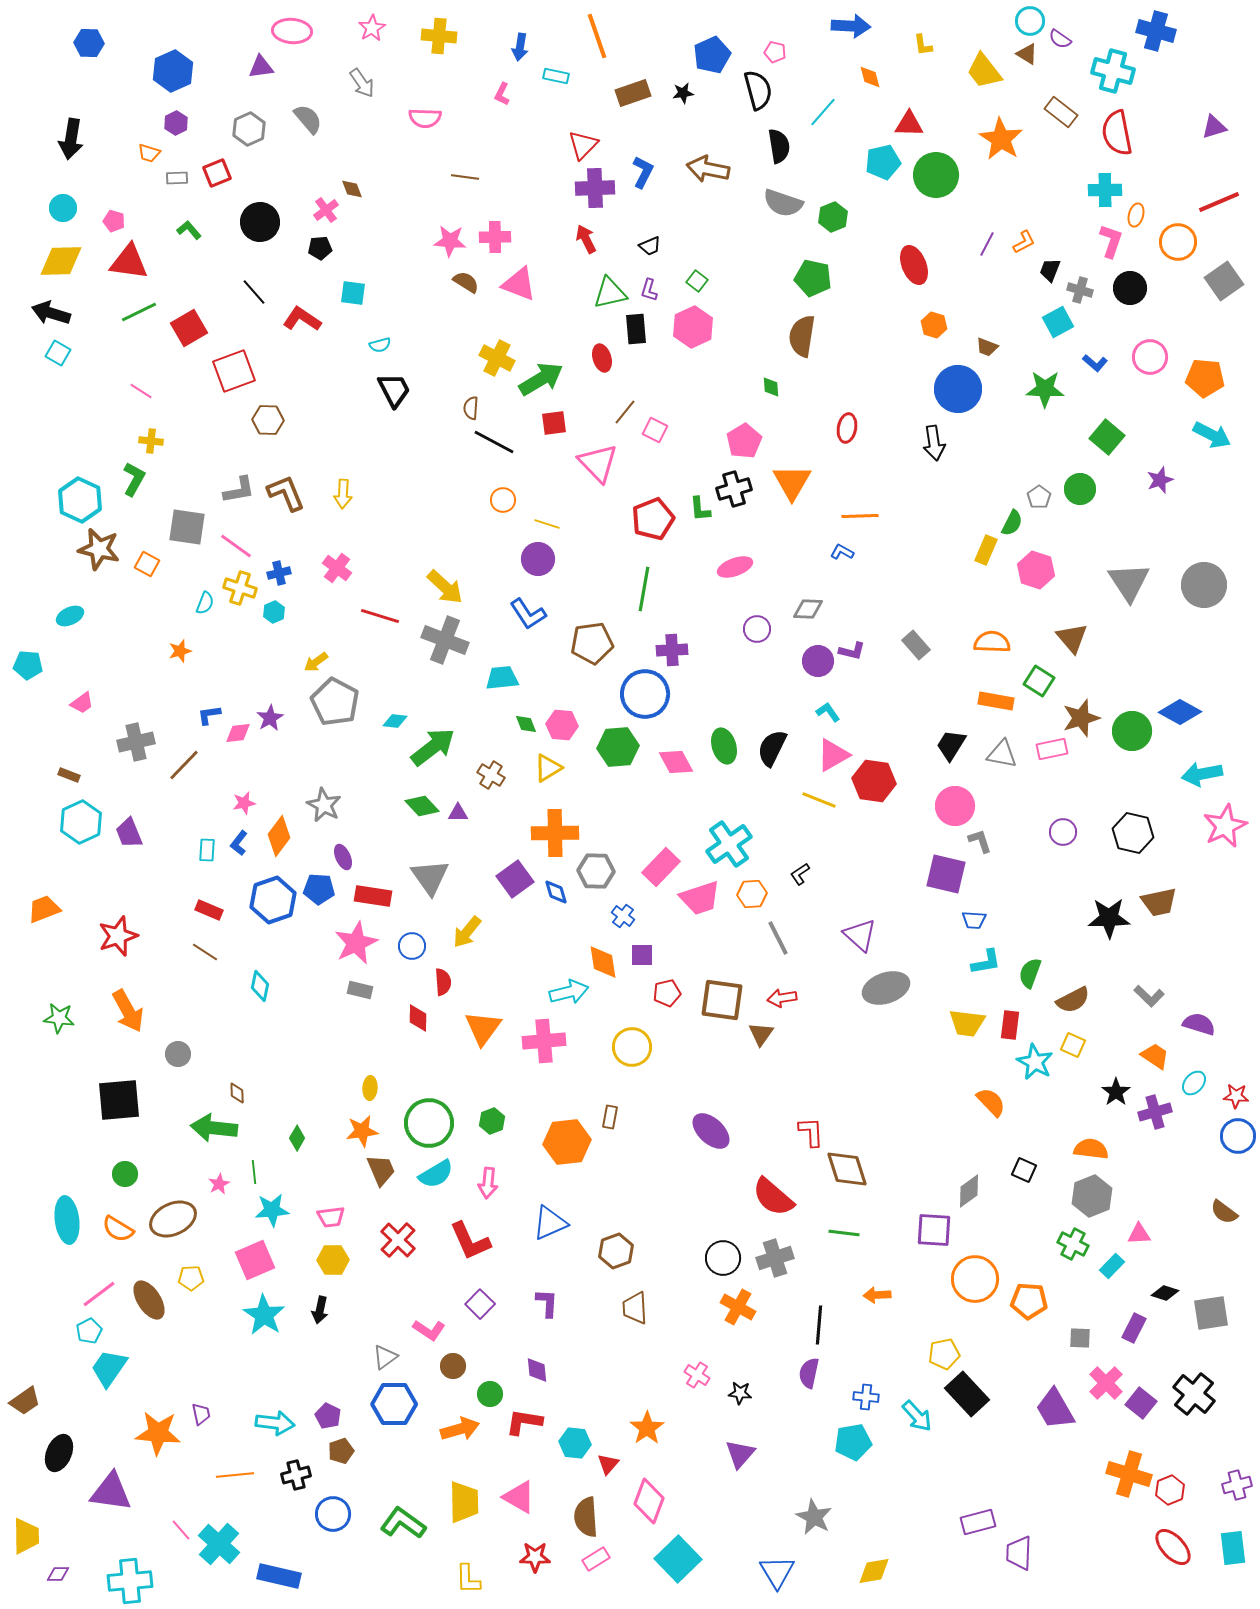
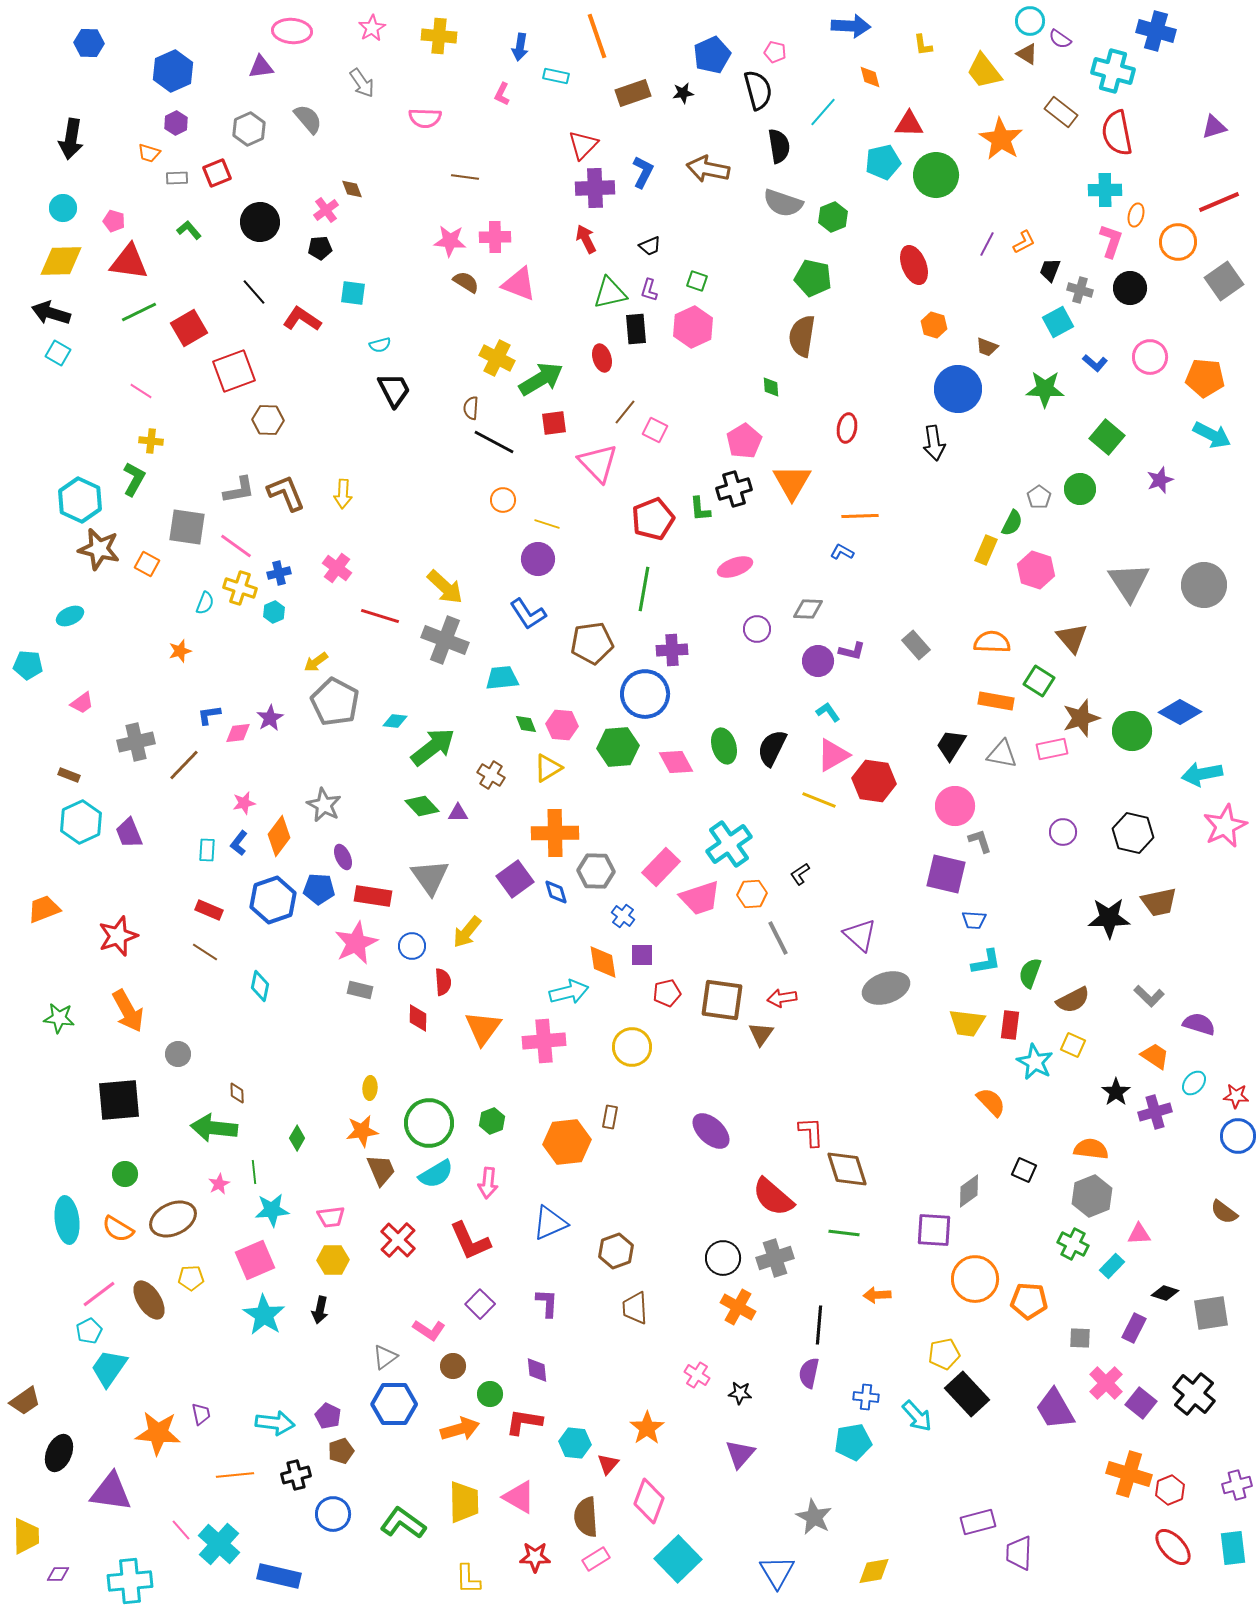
green square at (697, 281): rotated 20 degrees counterclockwise
